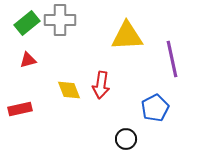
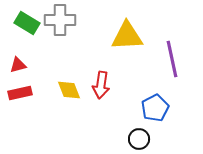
green rectangle: rotated 70 degrees clockwise
red triangle: moved 10 px left, 5 px down
red rectangle: moved 16 px up
black circle: moved 13 px right
